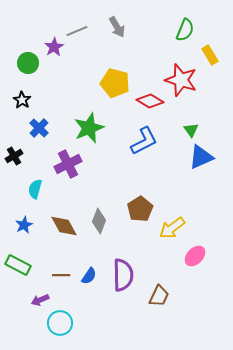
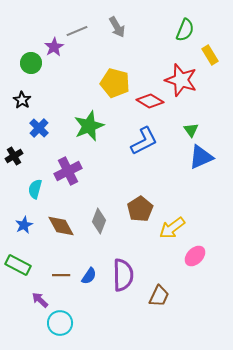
green circle: moved 3 px right
green star: moved 2 px up
purple cross: moved 7 px down
brown diamond: moved 3 px left
purple arrow: rotated 66 degrees clockwise
